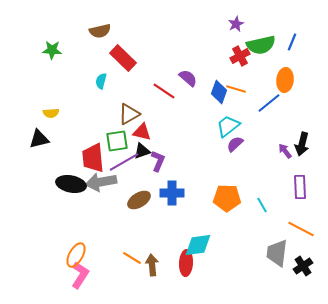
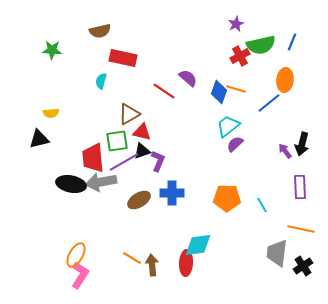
red rectangle at (123, 58): rotated 32 degrees counterclockwise
orange line at (301, 229): rotated 16 degrees counterclockwise
